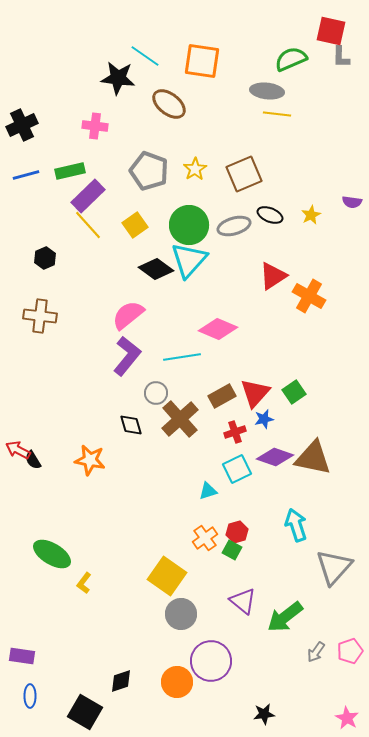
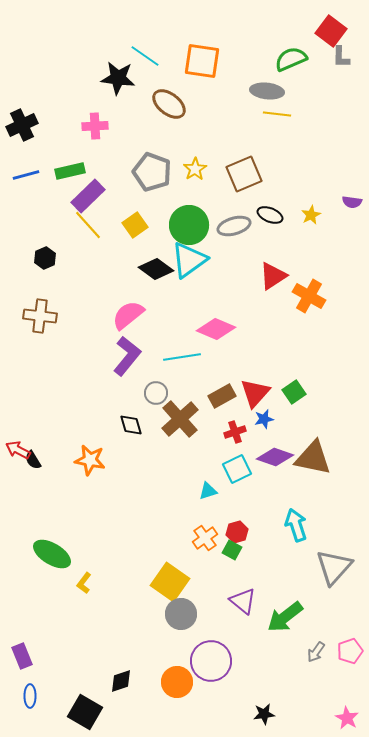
red square at (331, 31): rotated 24 degrees clockwise
pink cross at (95, 126): rotated 10 degrees counterclockwise
gray pentagon at (149, 171): moved 3 px right, 1 px down
cyan triangle at (189, 260): rotated 12 degrees clockwise
pink diamond at (218, 329): moved 2 px left
yellow square at (167, 576): moved 3 px right, 6 px down
purple rectangle at (22, 656): rotated 60 degrees clockwise
